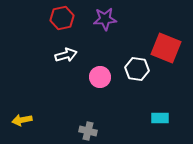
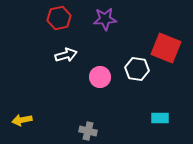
red hexagon: moved 3 px left
